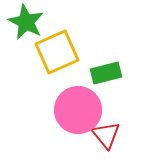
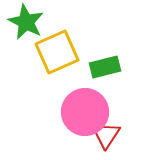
green rectangle: moved 1 px left, 6 px up
pink circle: moved 7 px right, 2 px down
red triangle: rotated 12 degrees clockwise
